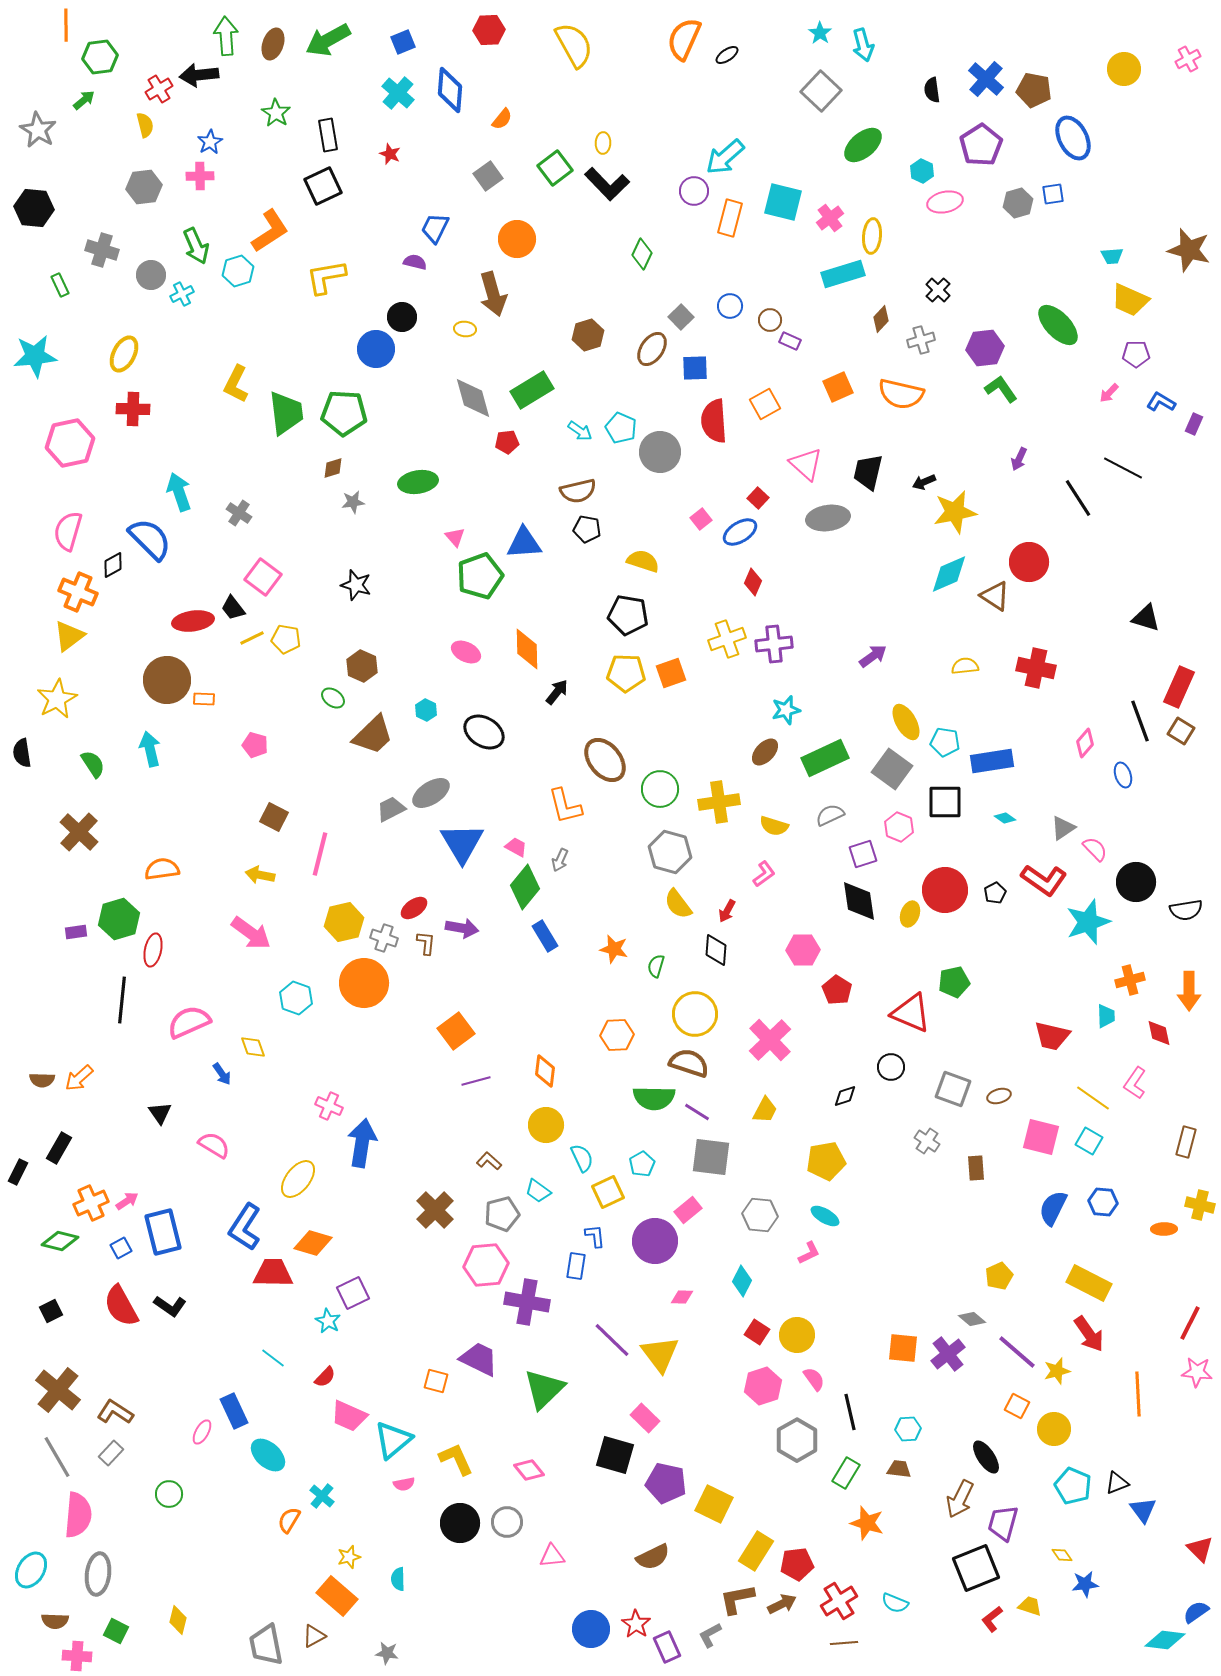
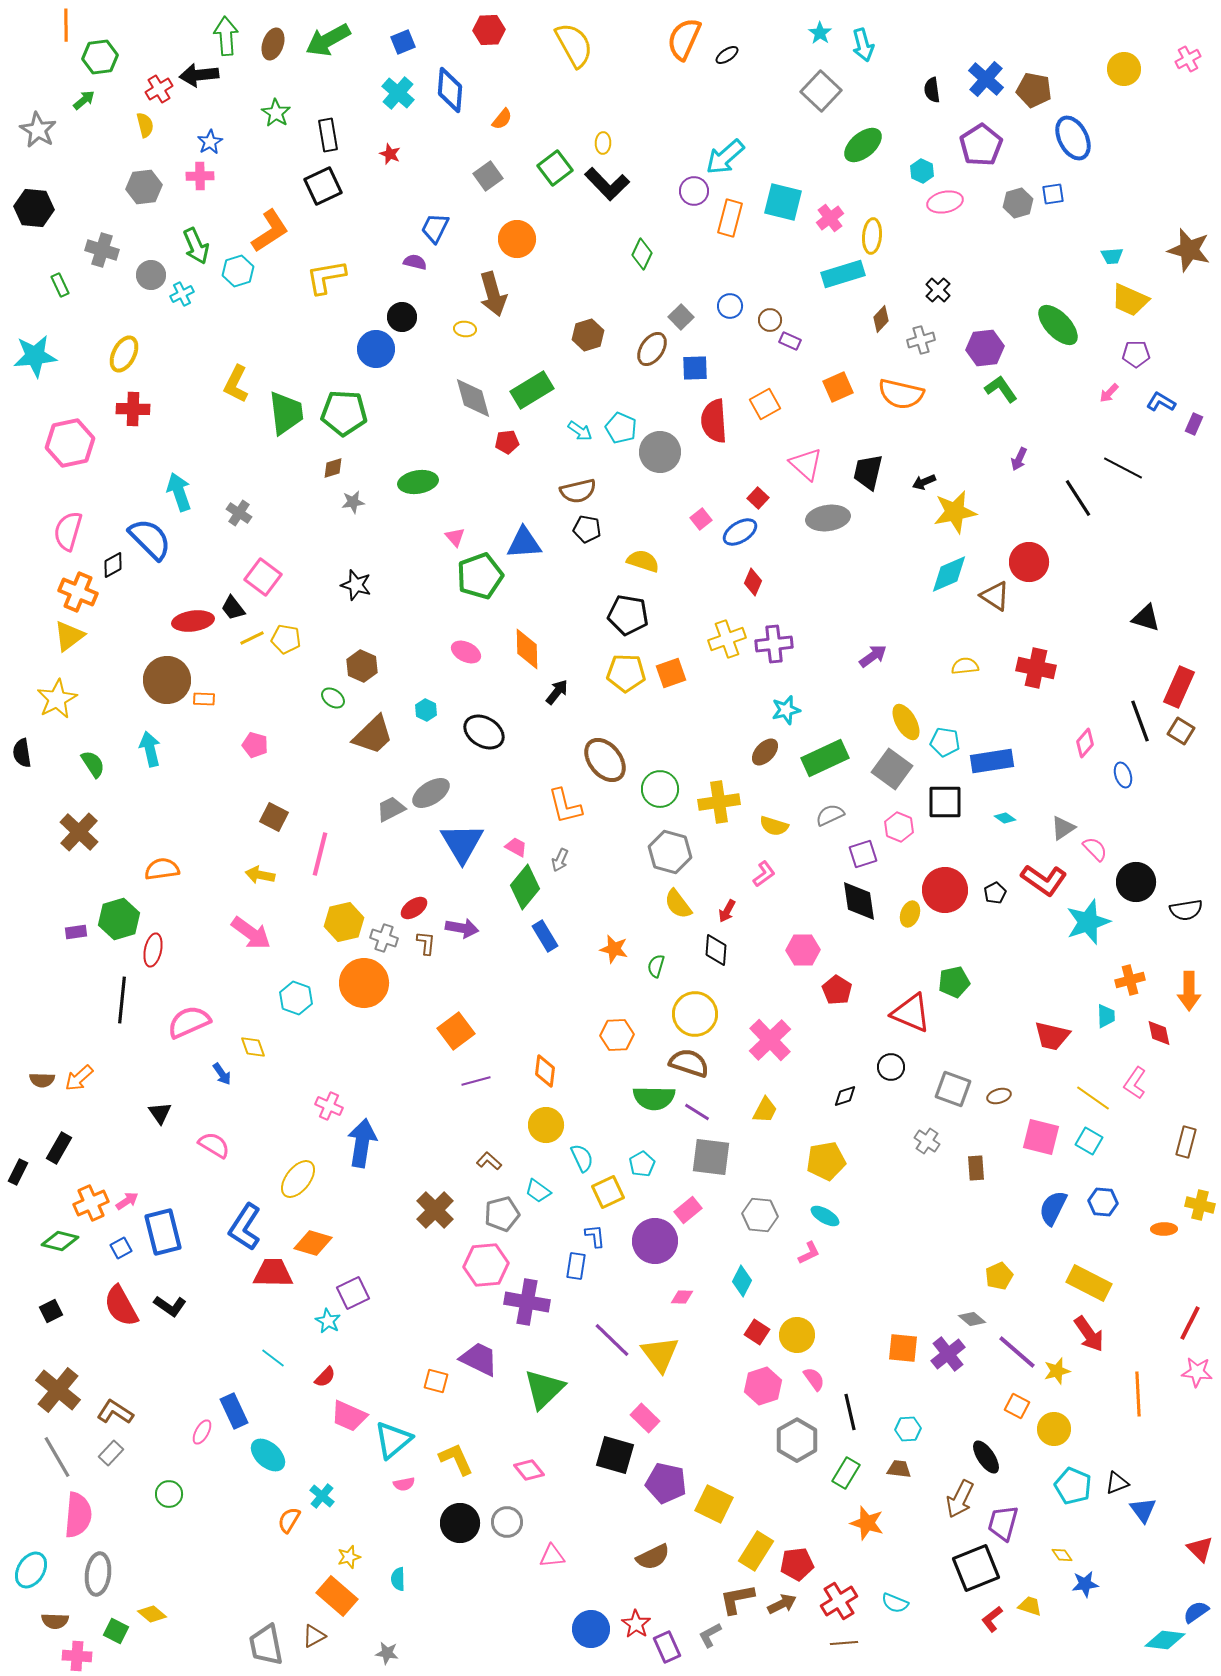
yellow diamond at (178, 1620): moved 26 px left, 6 px up; rotated 64 degrees counterclockwise
